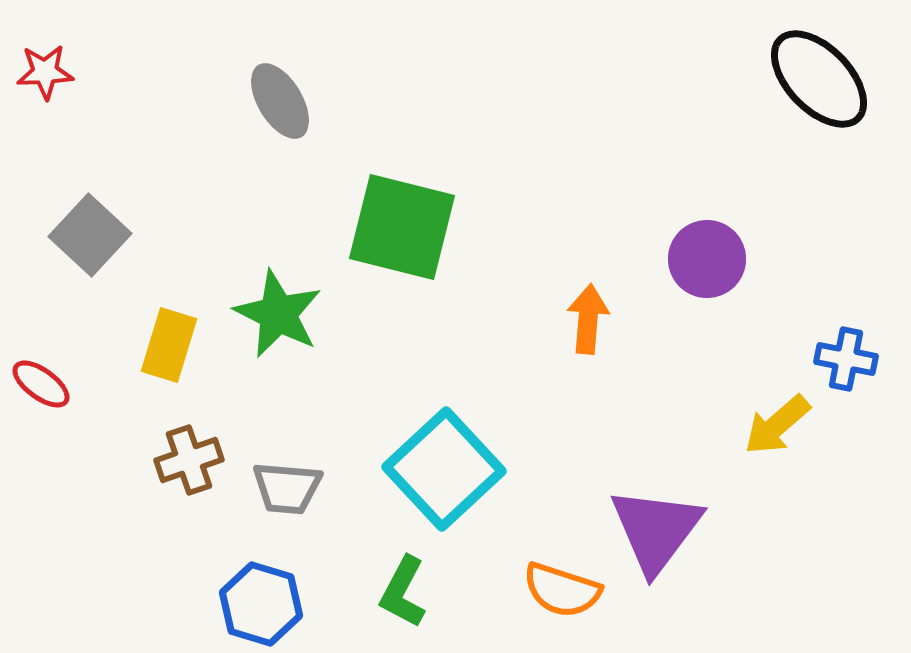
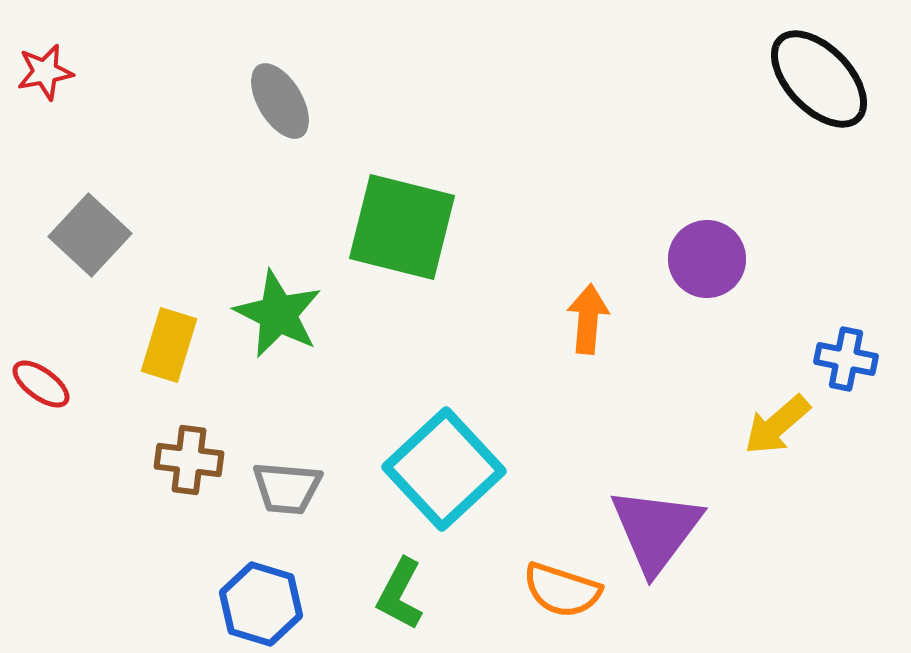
red star: rotated 8 degrees counterclockwise
brown cross: rotated 26 degrees clockwise
green L-shape: moved 3 px left, 2 px down
